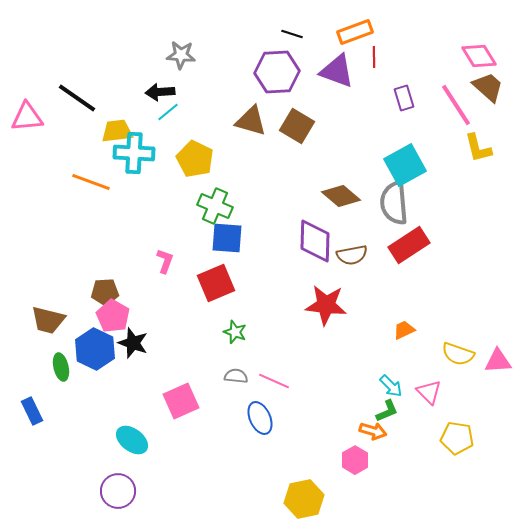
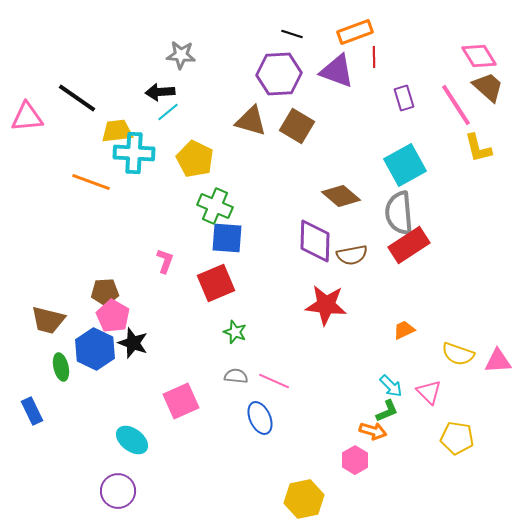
purple hexagon at (277, 72): moved 2 px right, 2 px down
gray semicircle at (394, 203): moved 5 px right, 10 px down
